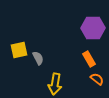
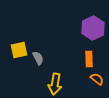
purple hexagon: rotated 25 degrees counterclockwise
orange rectangle: rotated 28 degrees clockwise
